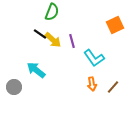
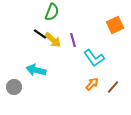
purple line: moved 1 px right, 1 px up
cyan arrow: rotated 24 degrees counterclockwise
orange arrow: rotated 128 degrees counterclockwise
